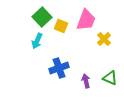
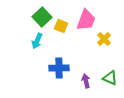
blue cross: rotated 18 degrees clockwise
